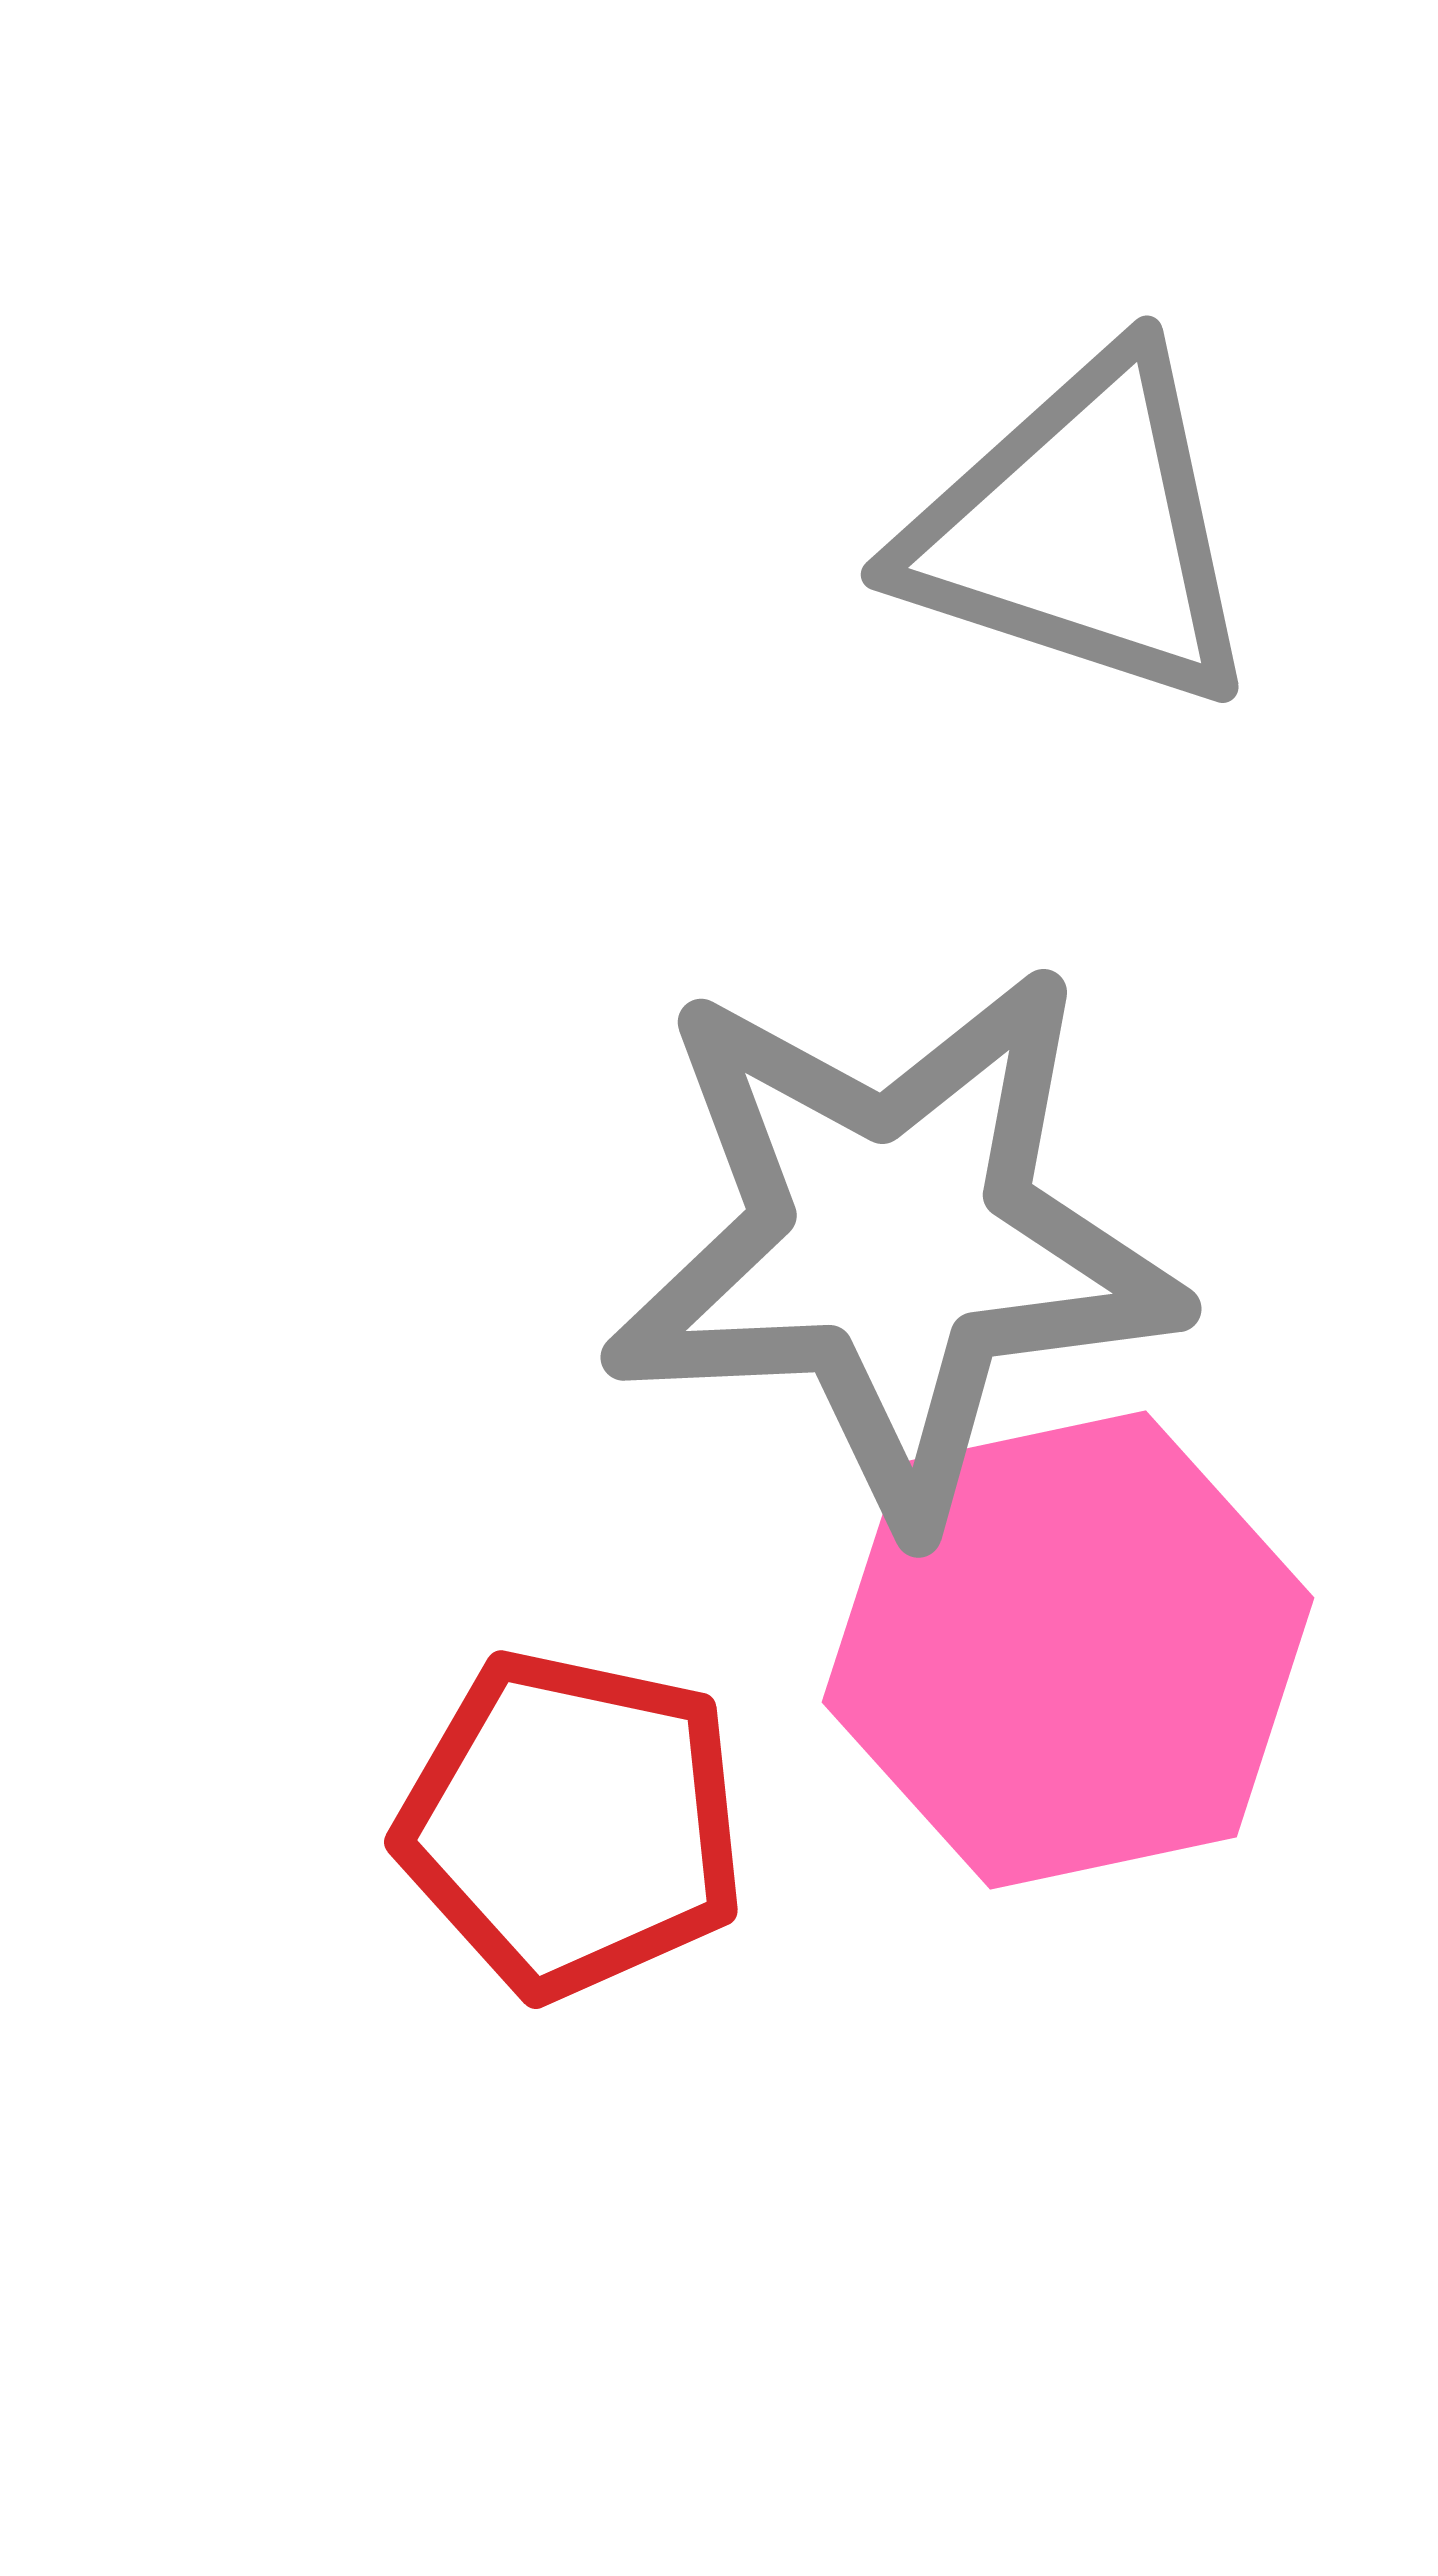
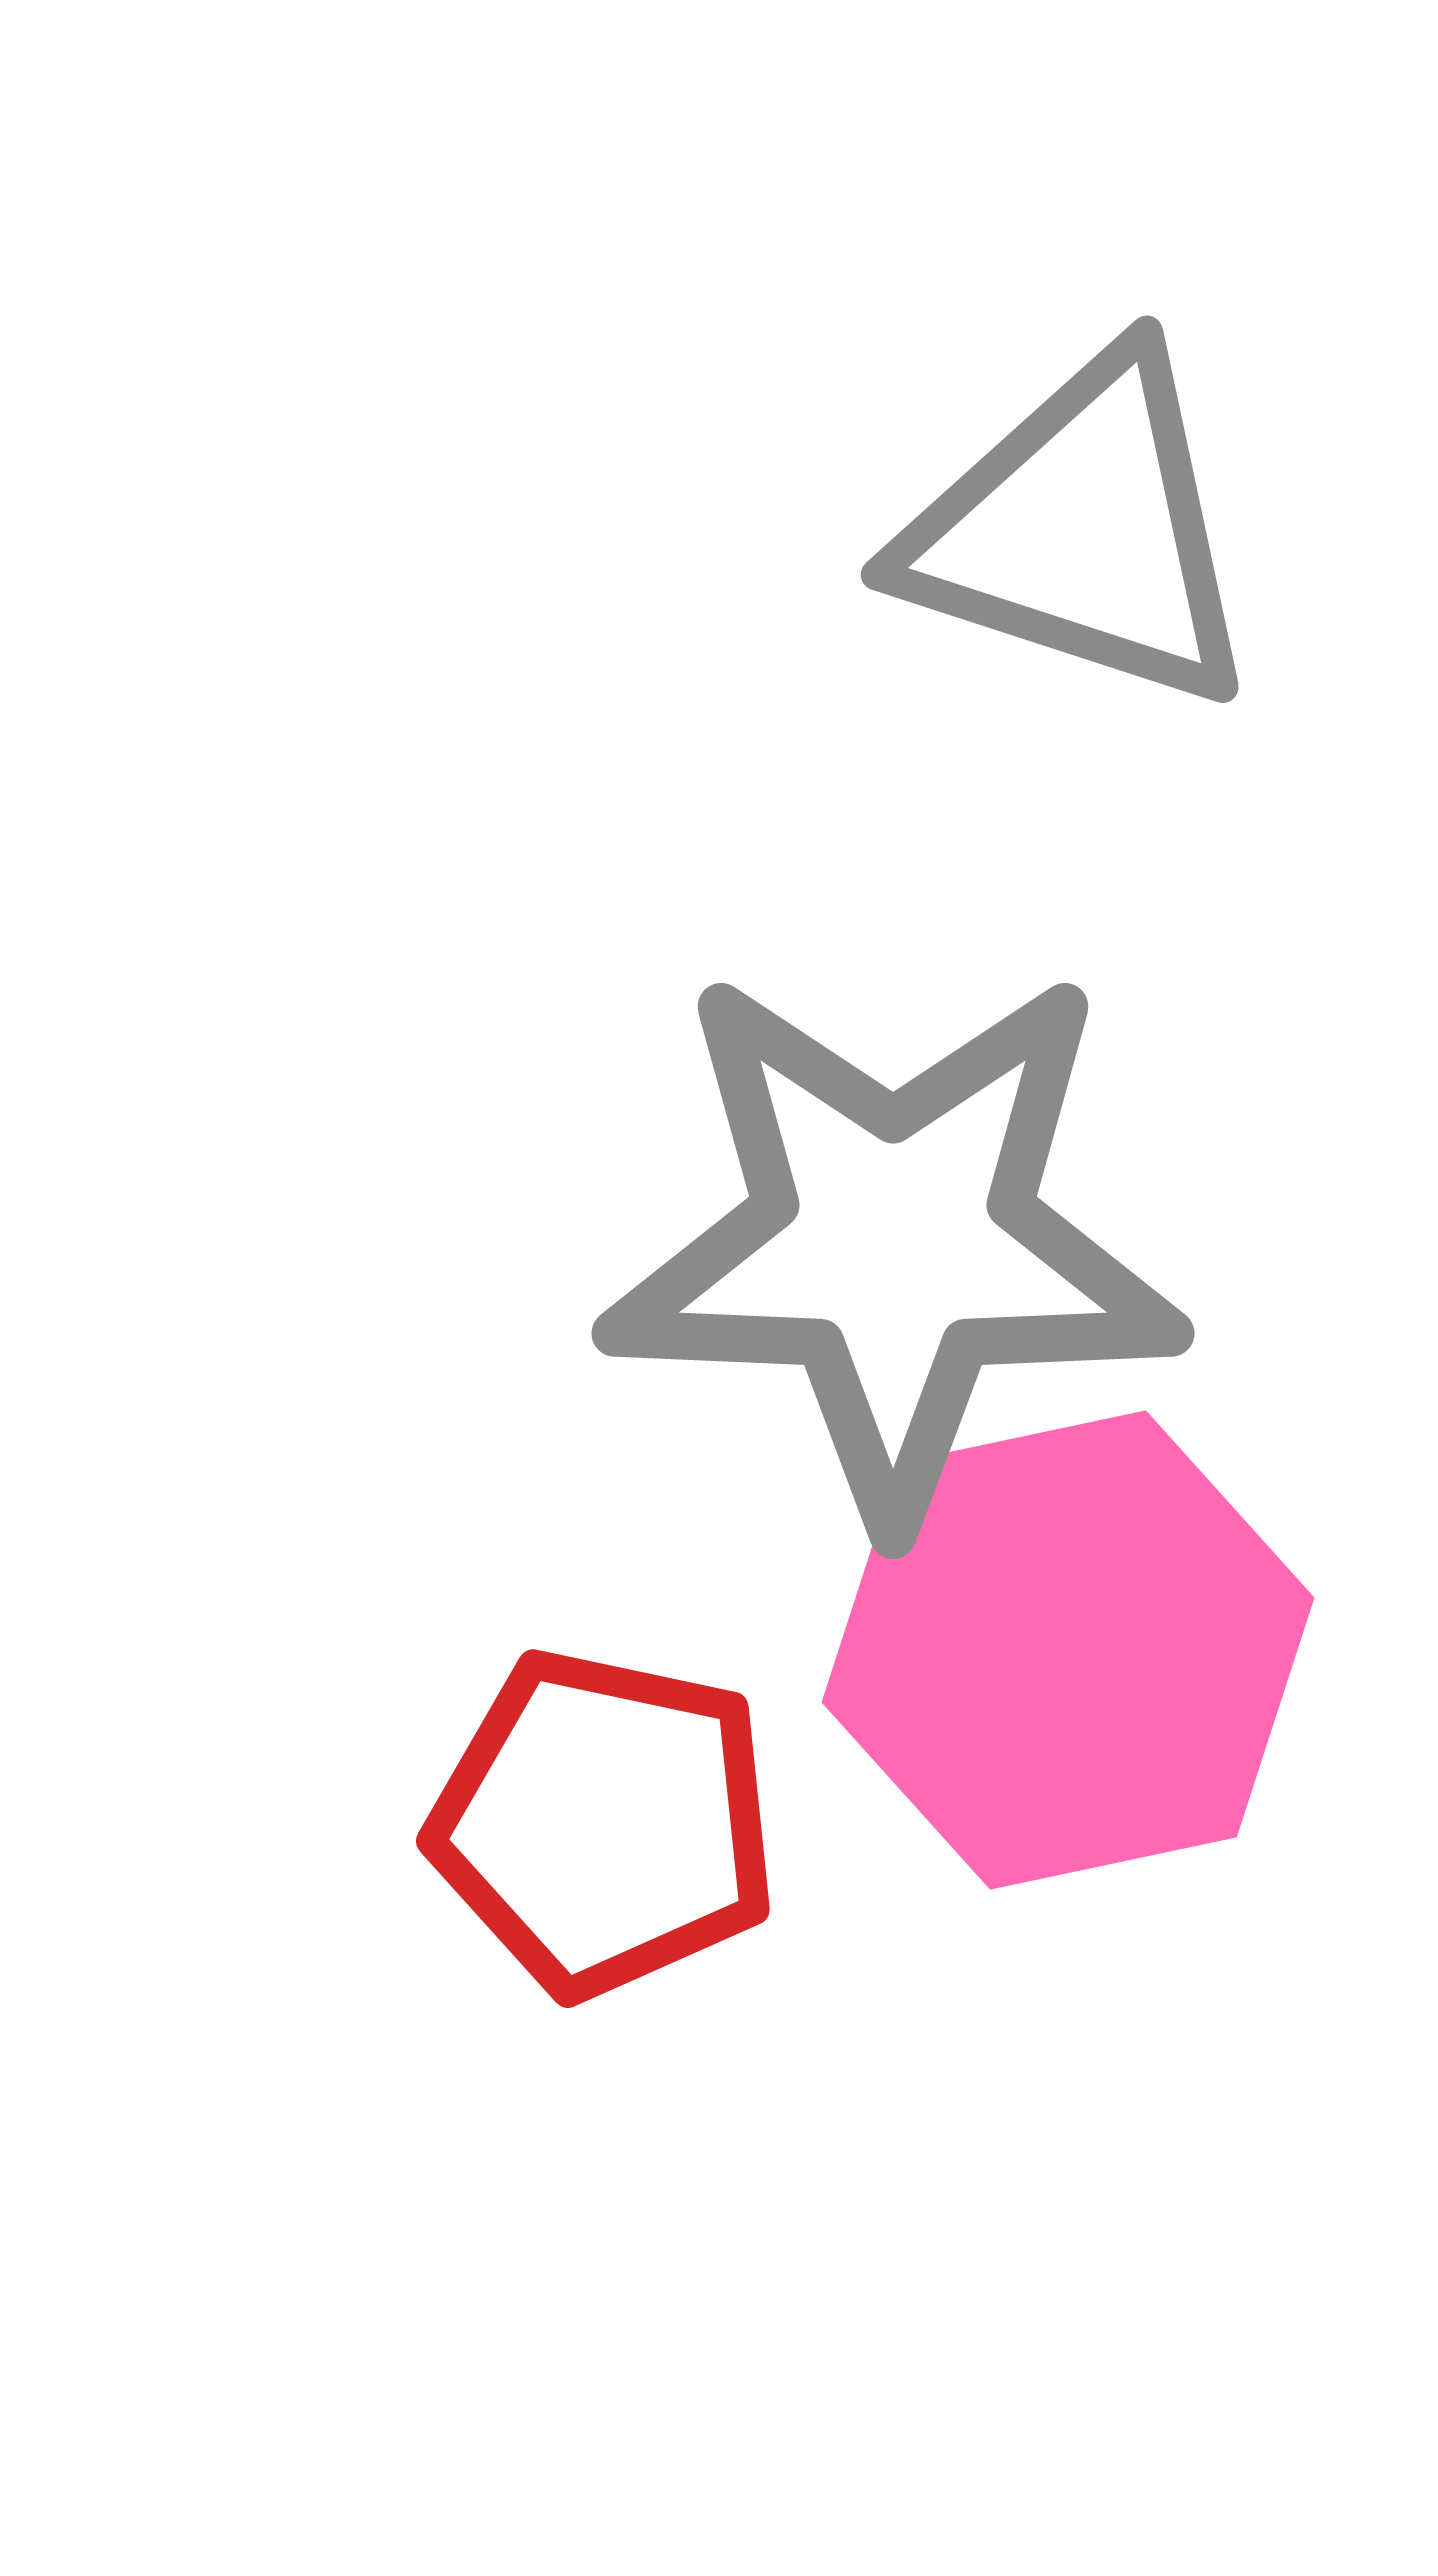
gray star: rotated 5 degrees clockwise
red pentagon: moved 32 px right, 1 px up
